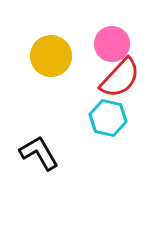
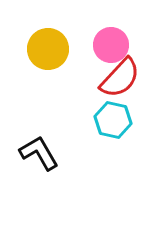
pink circle: moved 1 px left, 1 px down
yellow circle: moved 3 px left, 7 px up
cyan hexagon: moved 5 px right, 2 px down
